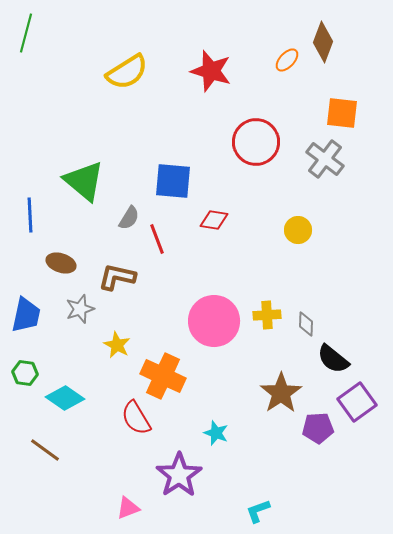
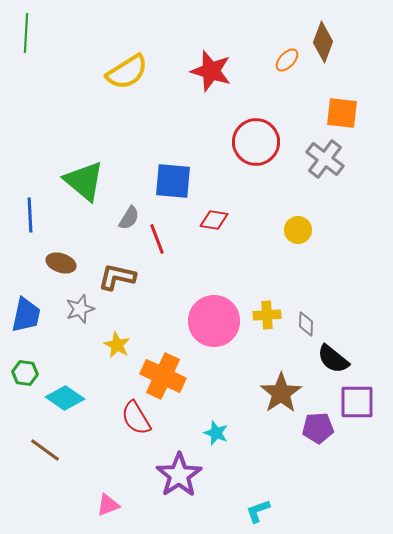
green line: rotated 12 degrees counterclockwise
purple square: rotated 36 degrees clockwise
pink triangle: moved 20 px left, 3 px up
